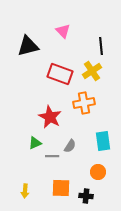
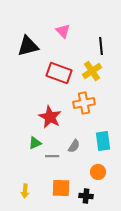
red rectangle: moved 1 px left, 1 px up
gray semicircle: moved 4 px right
